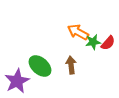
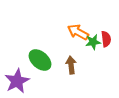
red semicircle: moved 2 px left, 4 px up; rotated 49 degrees counterclockwise
green ellipse: moved 6 px up
